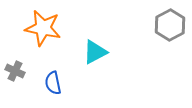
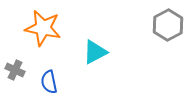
gray hexagon: moved 2 px left
gray cross: moved 1 px up
blue semicircle: moved 4 px left, 1 px up
